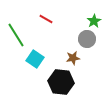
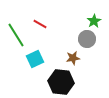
red line: moved 6 px left, 5 px down
cyan square: rotated 30 degrees clockwise
